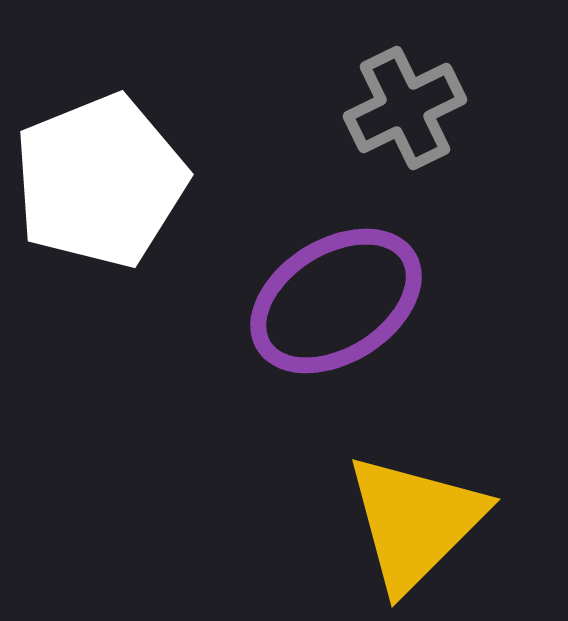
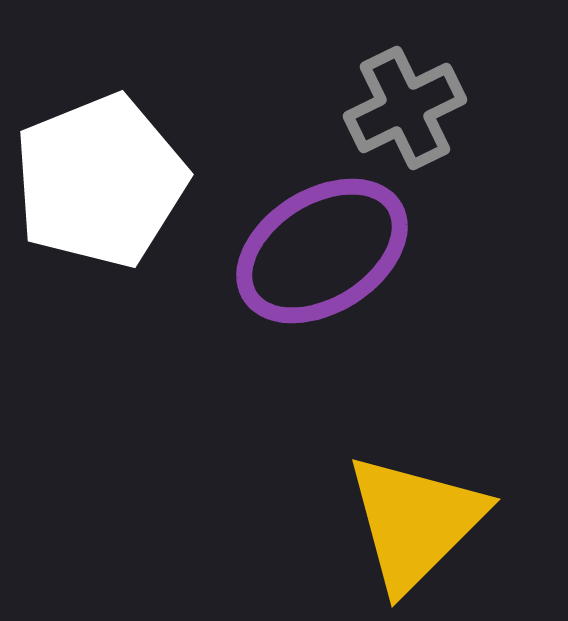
purple ellipse: moved 14 px left, 50 px up
